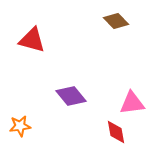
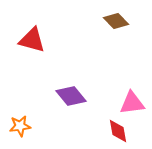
red diamond: moved 2 px right, 1 px up
